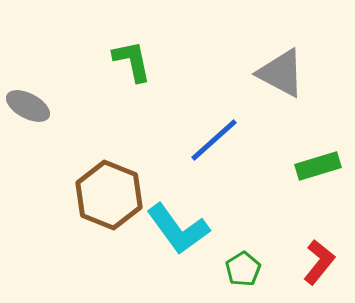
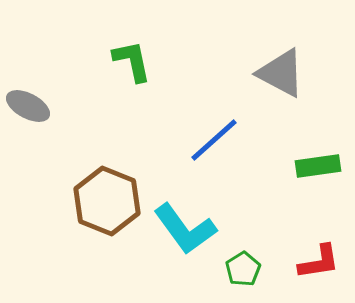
green rectangle: rotated 9 degrees clockwise
brown hexagon: moved 2 px left, 6 px down
cyan L-shape: moved 7 px right
red L-shape: rotated 42 degrees clockwise
